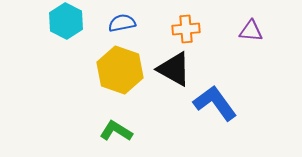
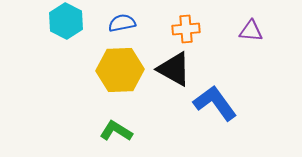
yellow hexagon: rotated 21 degrees counterclockwise
